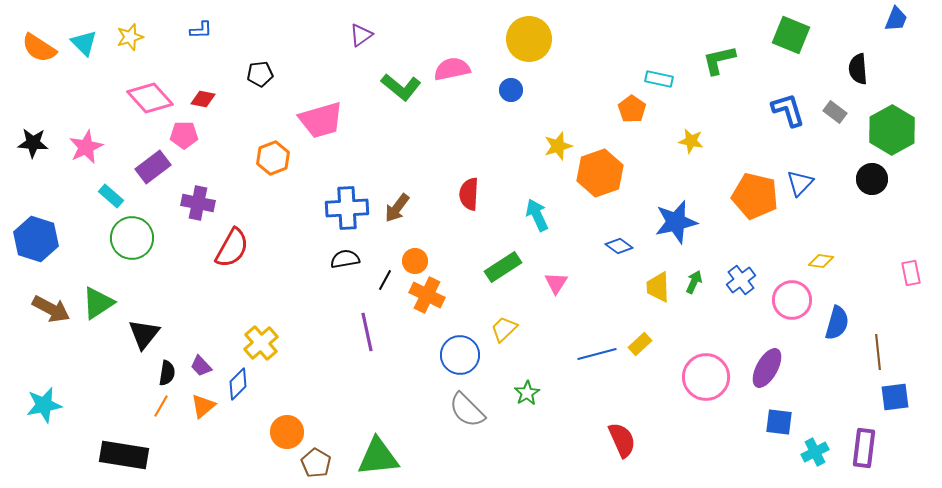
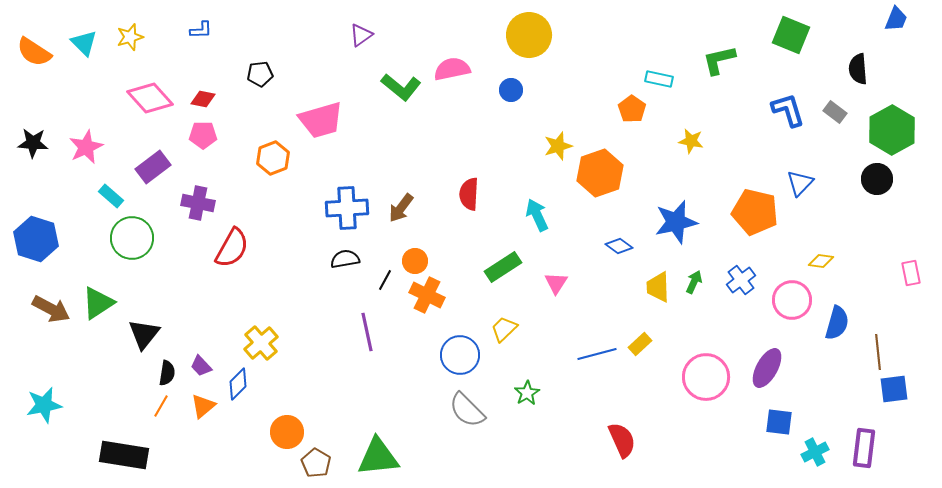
yellow circle at (529, 39): moved 4 px up
orange semicircle at (39, 48): moved 5 px left, 4 px down
pink pentagon at (184, 135): moved 19 px right
black circle at (872, 179): moved 5 px right
orange pentagon at (755, 196): moved 16 px down
brown arrow at (397, 208): moved 4 px right
blue square at (895, 397): moved 1 px left, 8 px up
